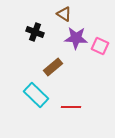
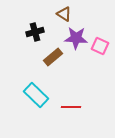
black cross: rotated 36 degrees counterclockwise
brown rectangle: moved 10 px up
